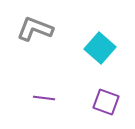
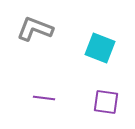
cyan square: rotated 20 degrees counterclockwise
purple square: rotated 12 degrees counterclockwise
